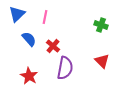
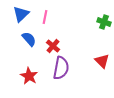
blue triangle: moved 4 px right
green cross: moved 3 px right, 3 px up
purple semicircle: moved 4 px left
